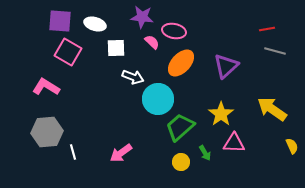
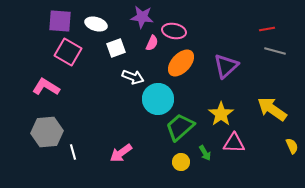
white ellipse: moved 1 px right
pink semicircle: moved 1 px down; rotated 70 degrees clockwise
white square: rotated 18 degrees counterclockwise
